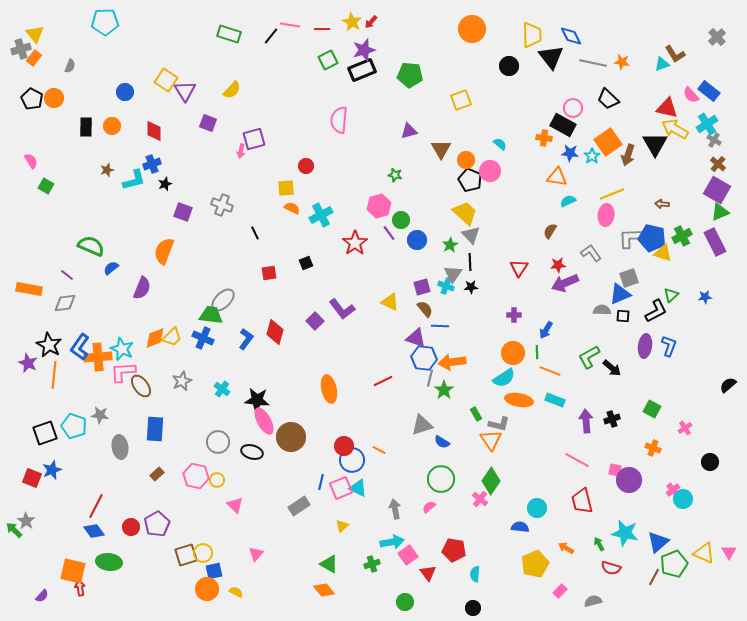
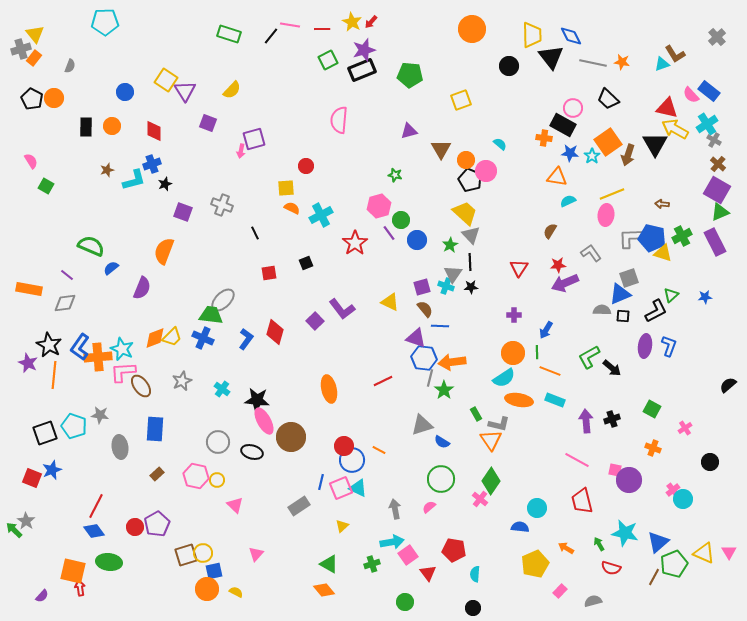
pink circle at (490, 171): moved 4 px left
red circle at (131, 527): moved 4 px right
